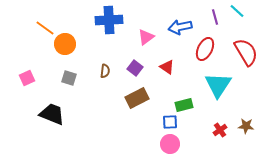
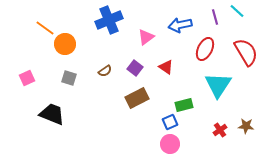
blue cross: rotated 20 degrees counterclockwise
blue arrow: moved 2 px up
red triangle: moved 1 px left
brown semicircle: rotated 48 degrees clockwise
blue square: rotated 21 degrees counterclockwise
